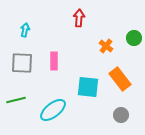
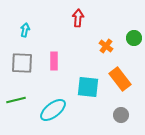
red arrow: moved 1 px left
